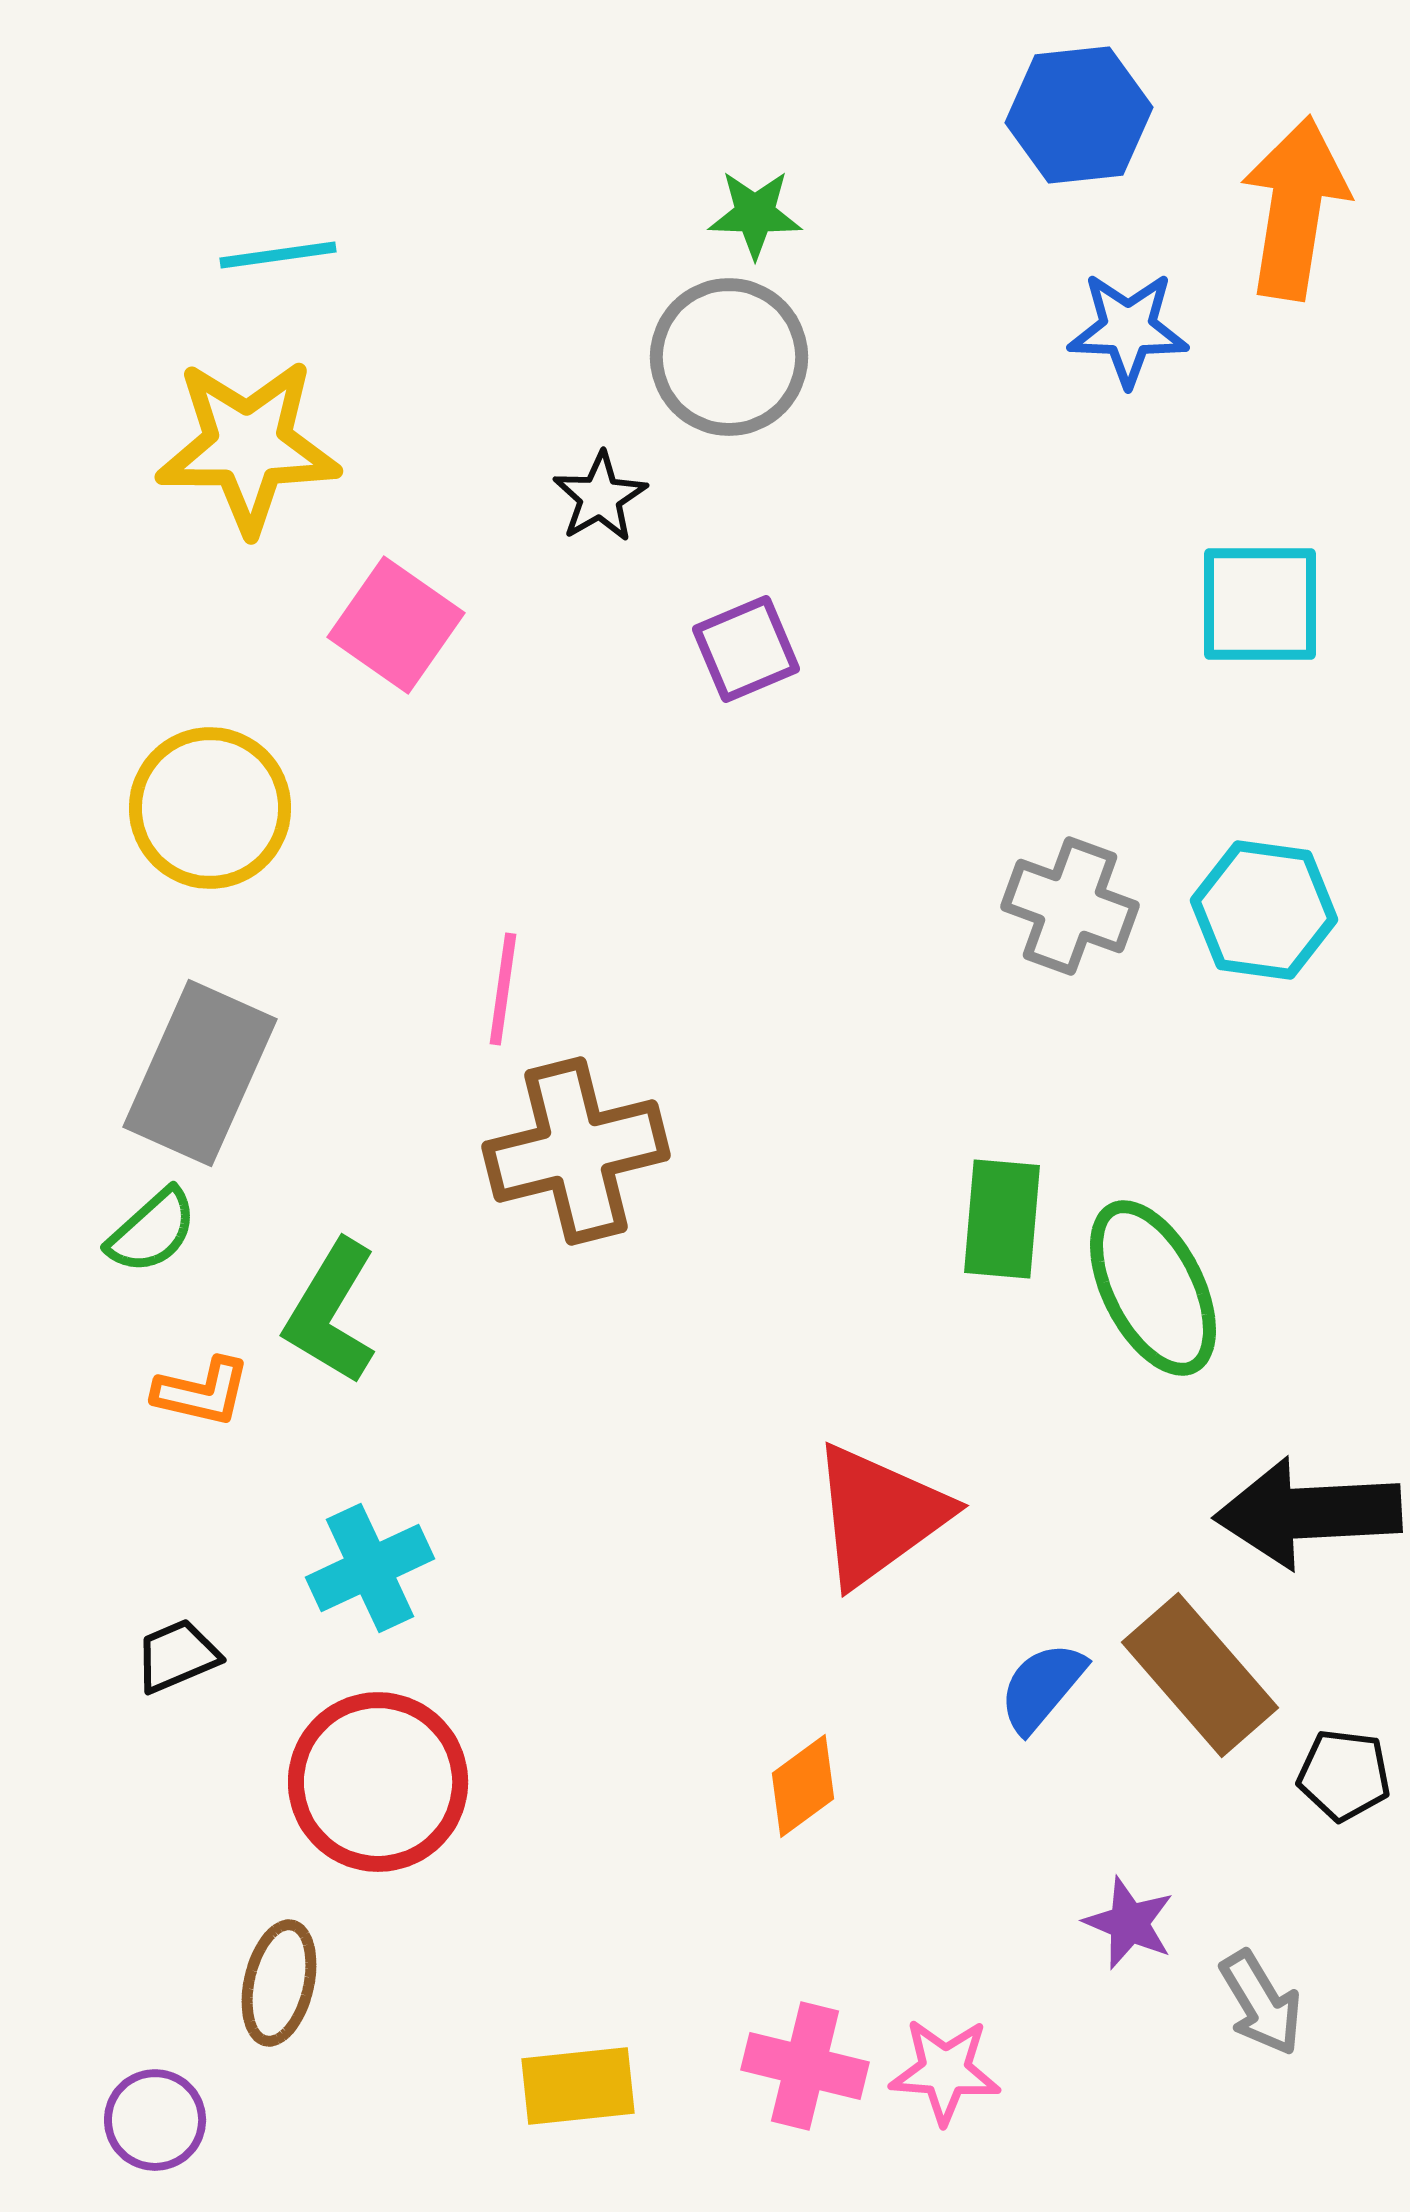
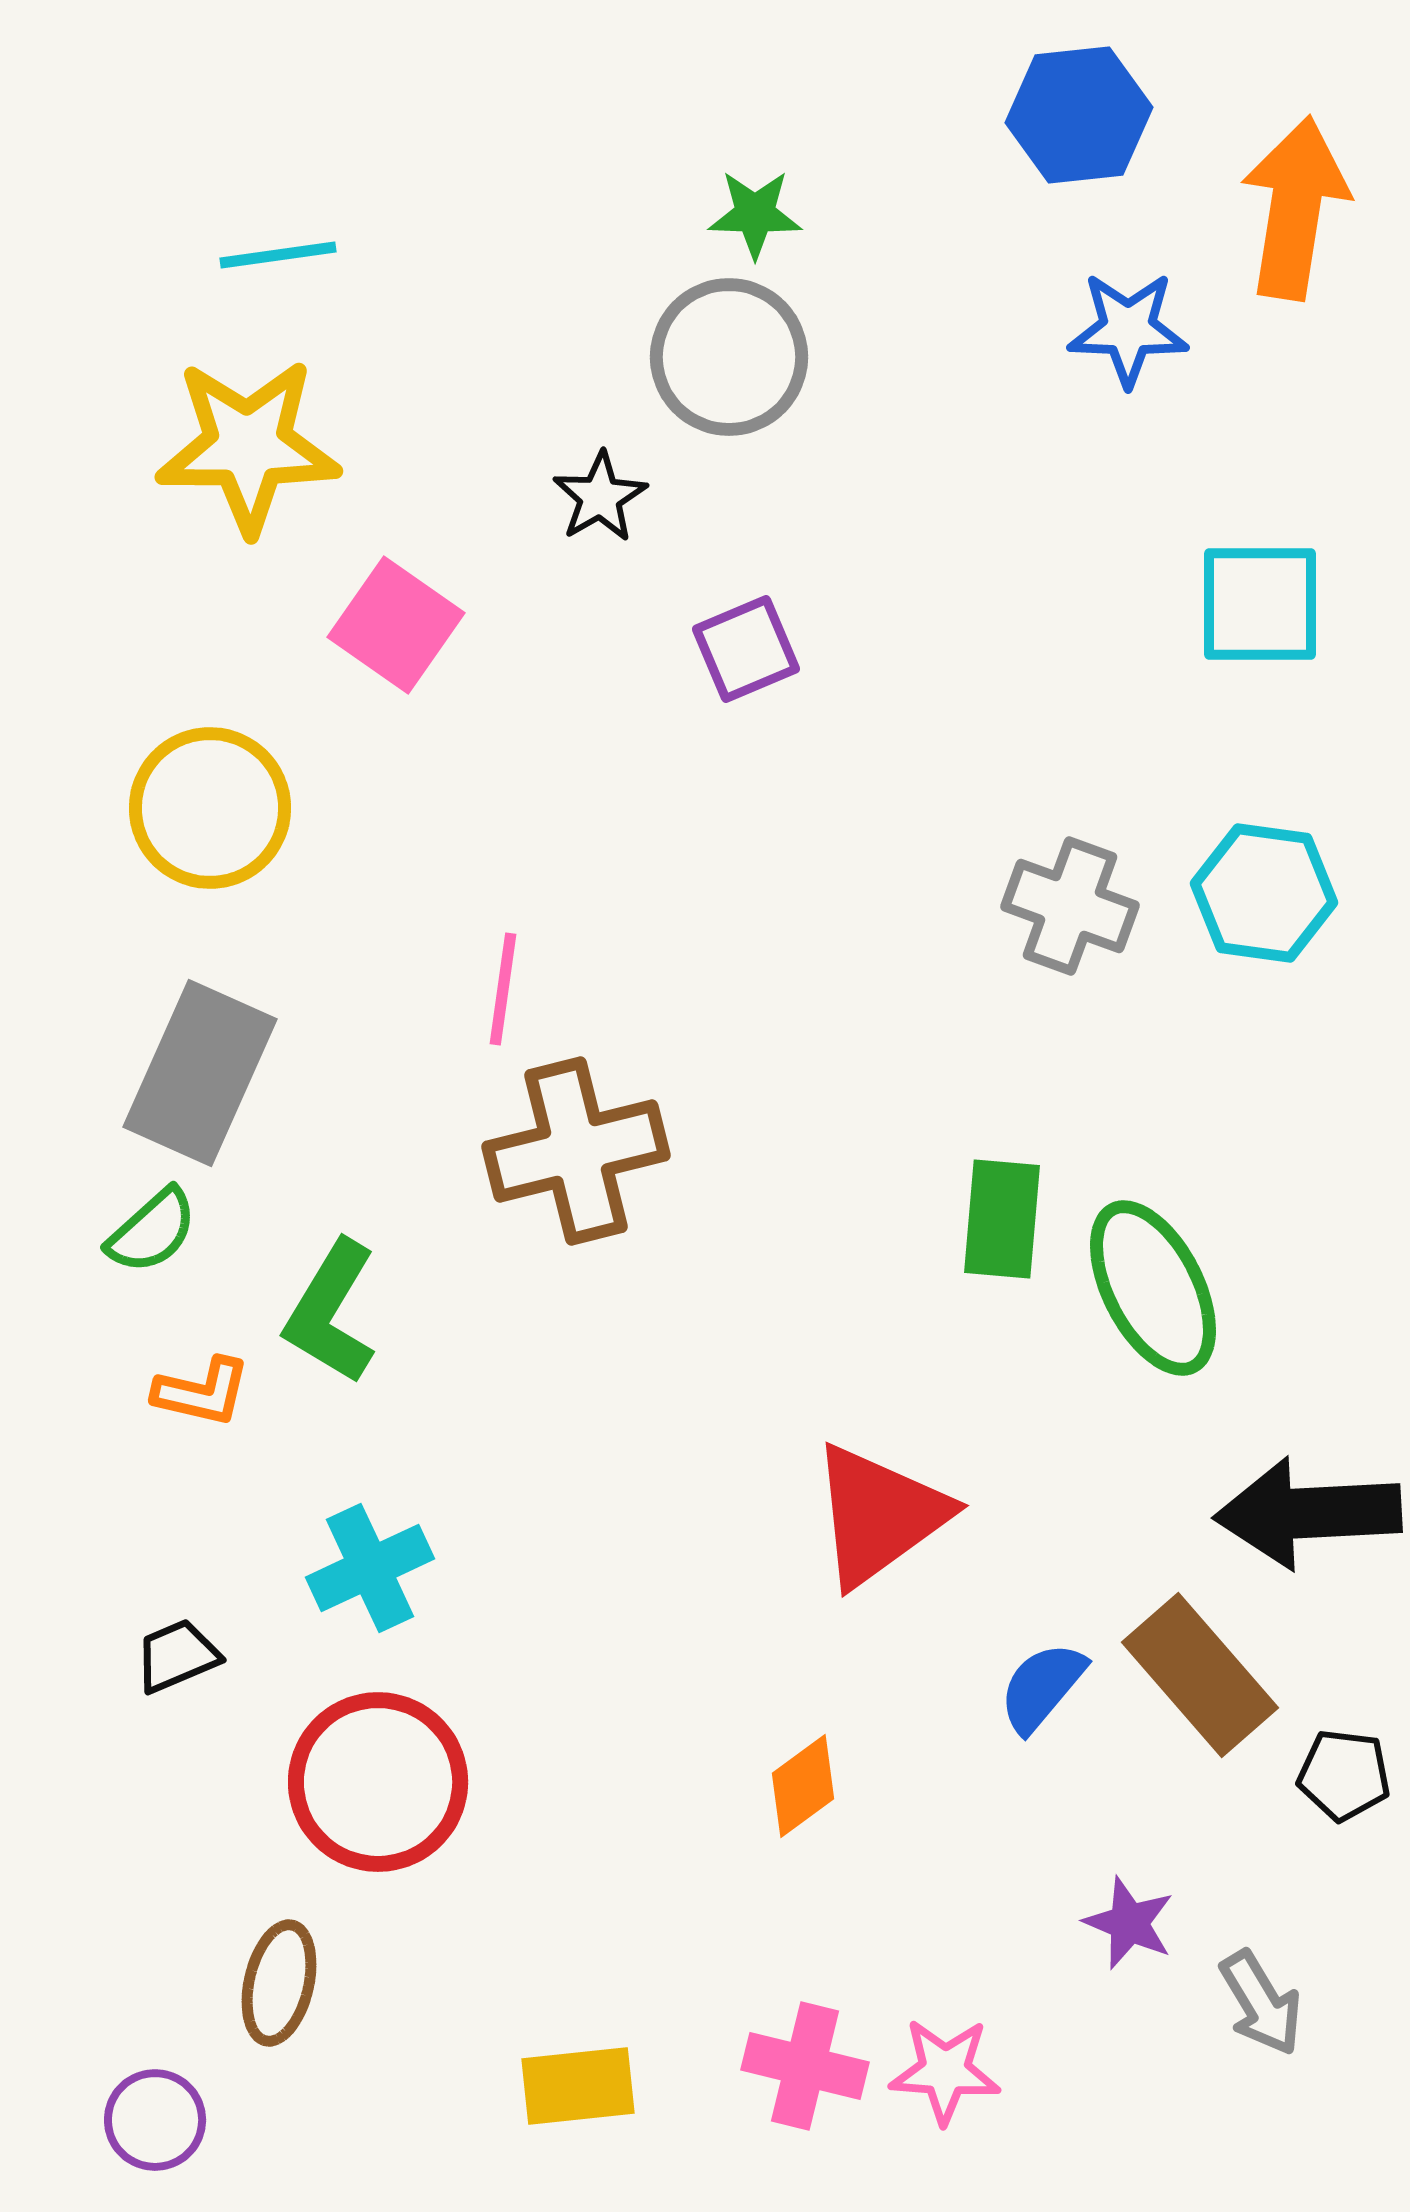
cyan hexagon: moved 17 px up
